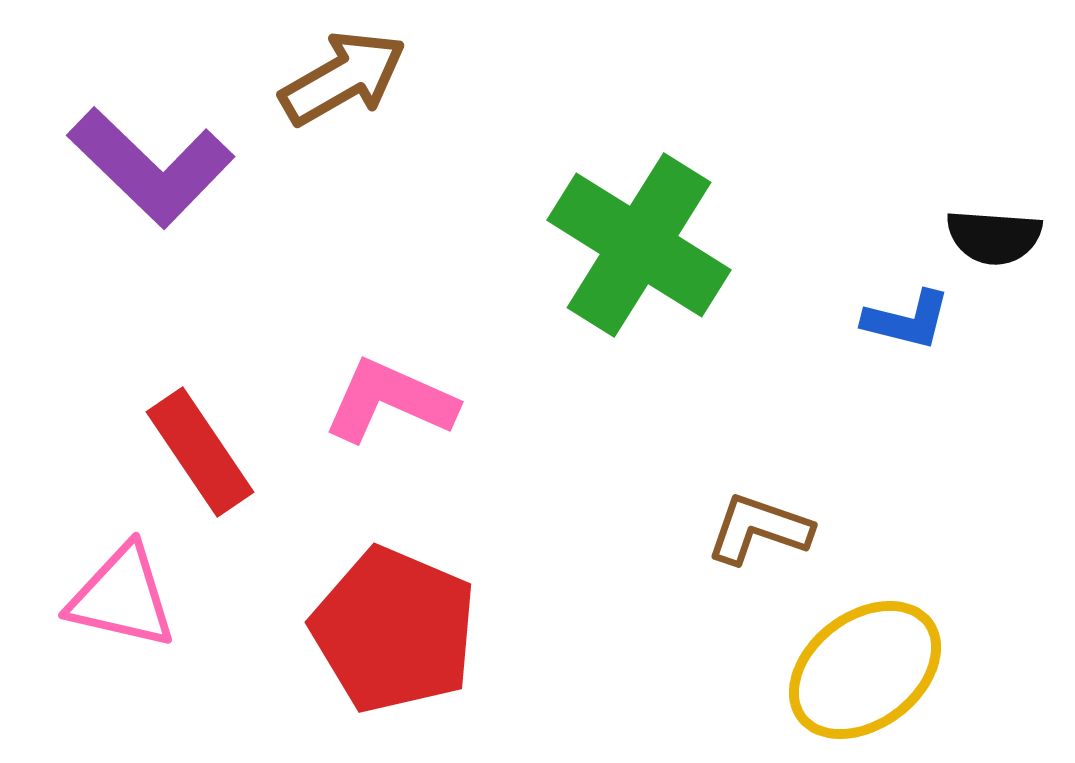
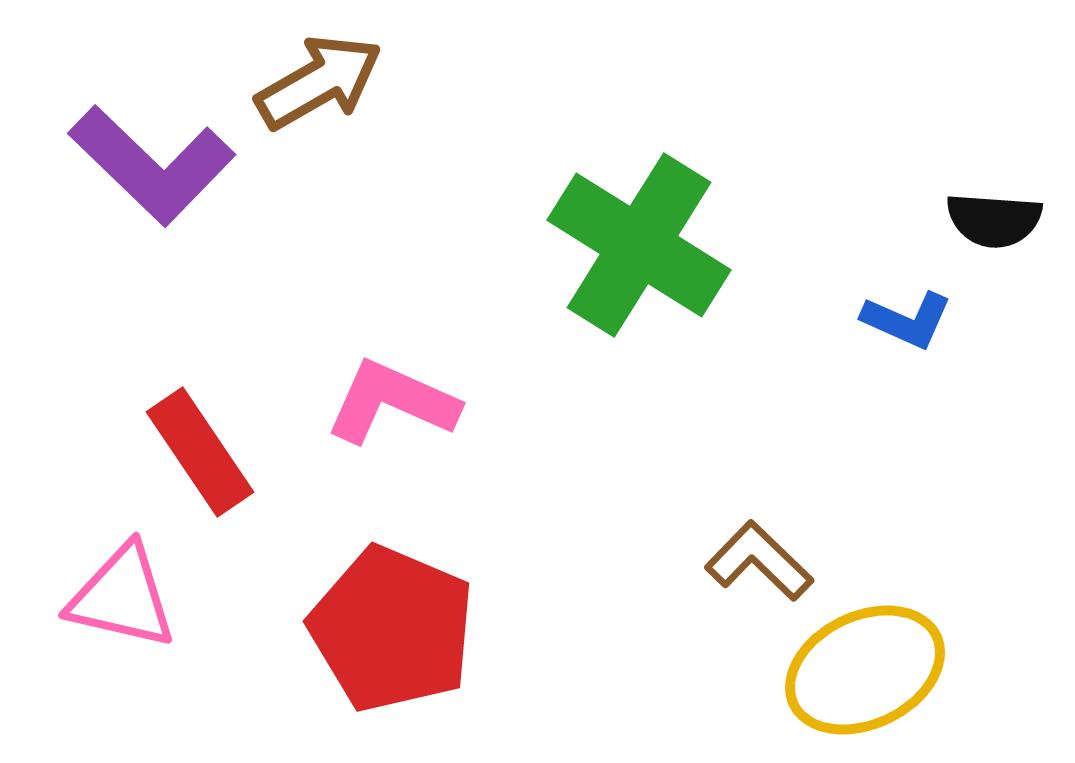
brown arrow: moved 24 px left, 4 px down
purple L-shape: moved 1 px right, 2 px up
black semicircle: moved 17 px up
blue L-shape: rotated 10 degrees clockwise
pink L-shape: moved 2 px right, 1 px down
brown L-shape: moved 32 px down; rotated 25 degrees clockwise
red pentagon: moved 2 px left, 1 px up
yellow ellipse: rotated 11 degrees clockwise
